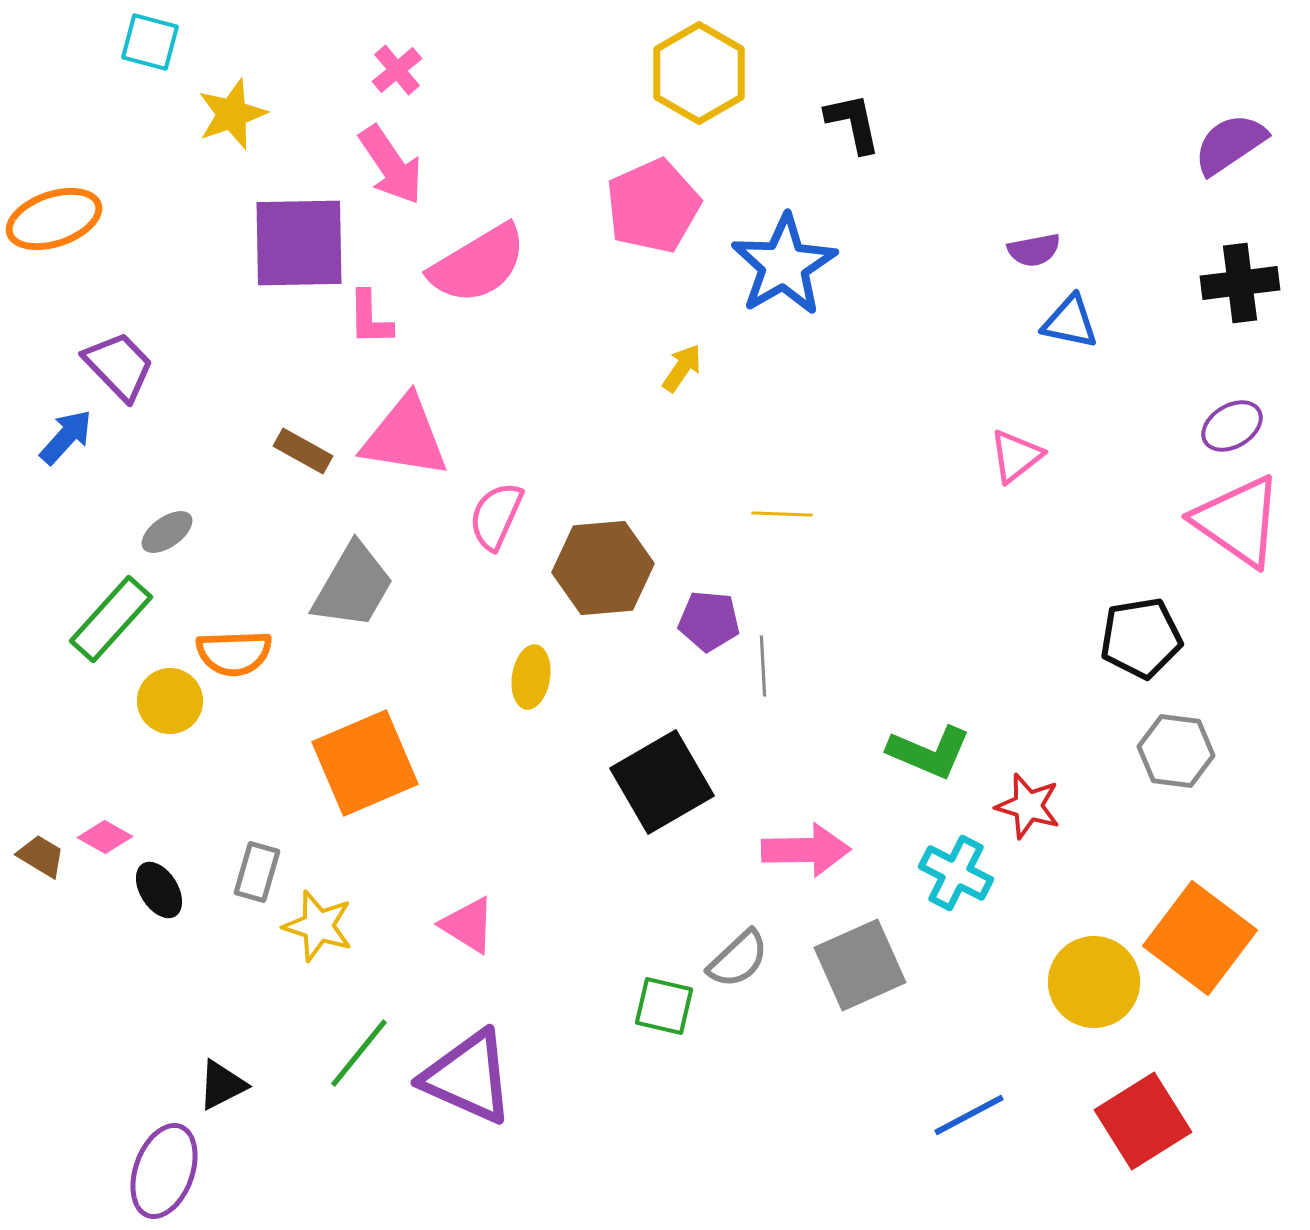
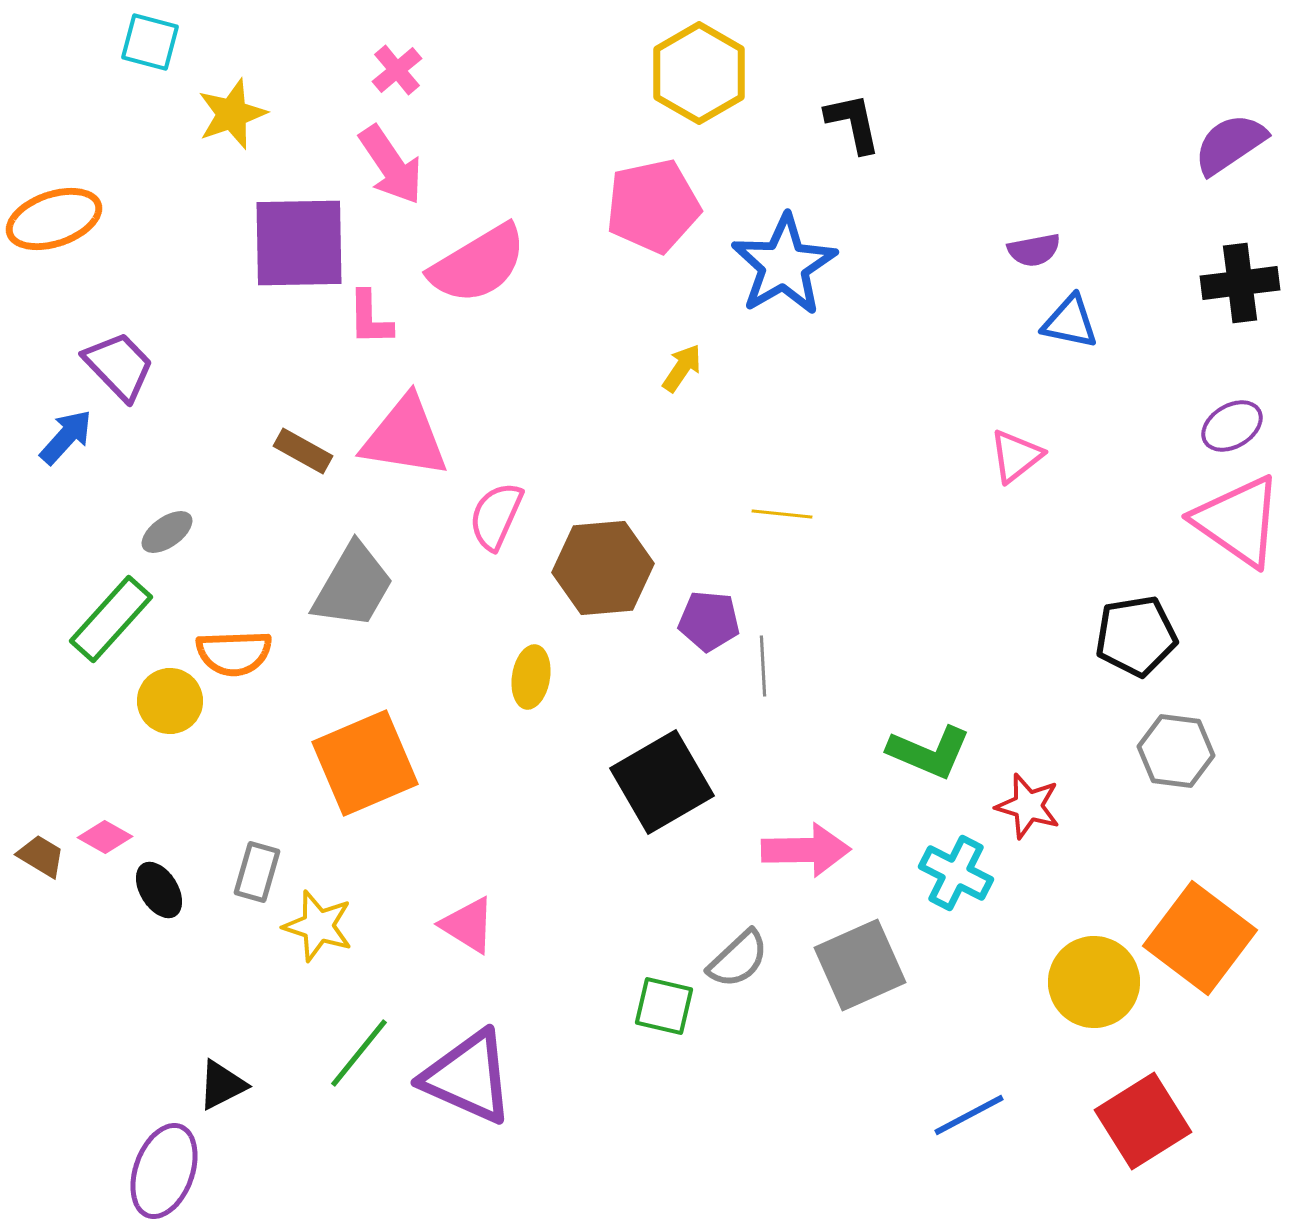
pink pentagon at (653, 206): rotated 12 degrees clockwise
yellow line at (782, 514): rotated 4 degrees clockwise
black pentagon at (1141, 638): moved 5 px left, 2 px up
